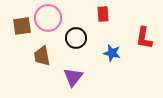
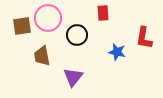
red rectangle: moved 1 px up
black circle: moved 1 px right, 3 px up
blue star: moved 5 px right, 1 px up
